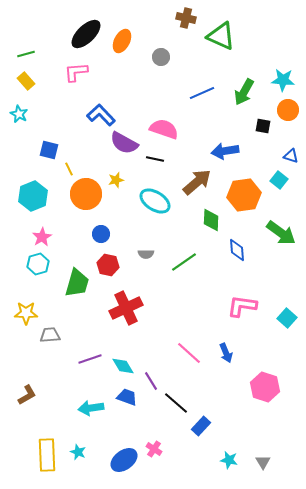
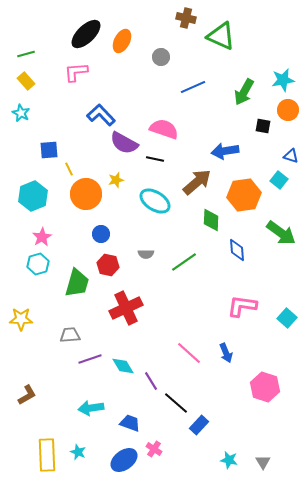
cyan star at (283, 80): rotated 15 degrees counterclockwise
blue line at (202, 93): moved 9 px left, 6 px up
cyan star at (19, 114): moved 2 px right, 1 px up
blue square at (49, 150): rotated 18 degrees counterclockwise
yellow star at (26, 313): moved 5 px left, 6 px down
gray trapezoid at (50, 335): moved 20 px right
blue trapezoid at (127, 397): moved 3 px right, 26 px down
blue rectangle at (201, 426): moved 2 px left, 1 px up
